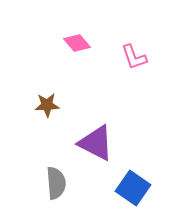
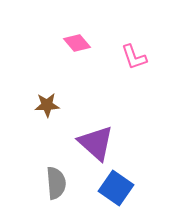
purple triangle: rotated 15 degrees clockwise
blue square: moved 17 px left
